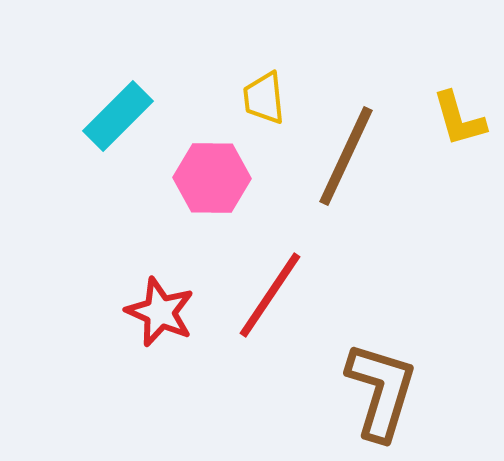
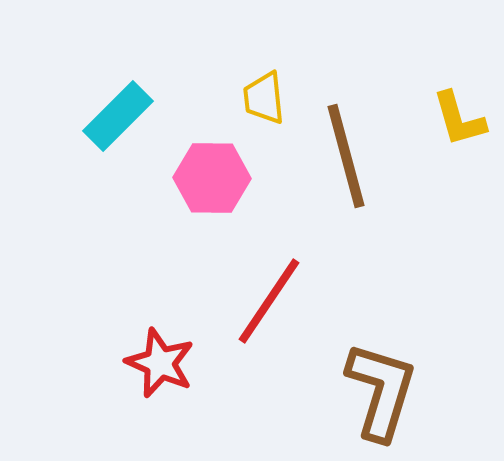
brown line: rotated 40 degrees counterclockwise
red line: moved 1 px left, 6 px down
red star: moved 51 px down
